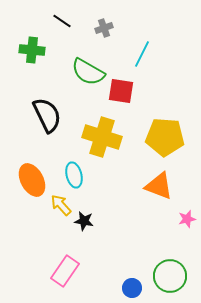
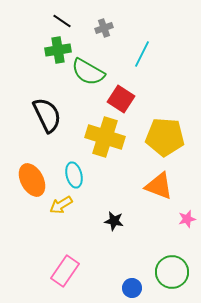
green cross: moved 26 px right; rotated 15 degrees counterclockwise
red square: moved 8 px down; rotated 24 degrees clockwise
yellow cross: moved 3 px right
yellow arrow: rotated 80 degrees counterclockwise
black star: moved 30 px right
green circle: moved 2 px right, 4 px up
